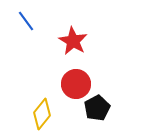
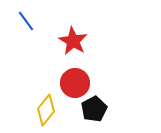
red circle: moved 1 px left, 1 px up
black pentagon: moved 3 px left, 1 px down
yellow diamond: moved 4 px right, 4 px up
